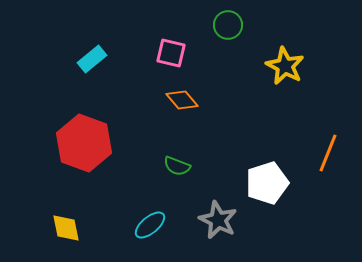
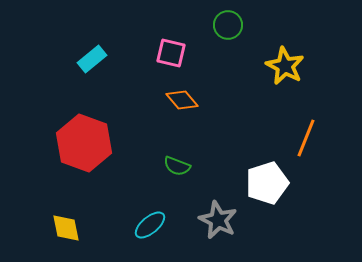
orange line: moved 22 px left, 15 px up
